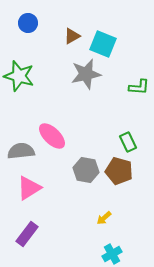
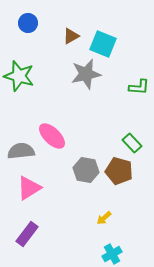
brown triangle: moved 1 px left
green rectangle: moved 4 px right, 1 px down; rotated 18 degrees counterclockwise
